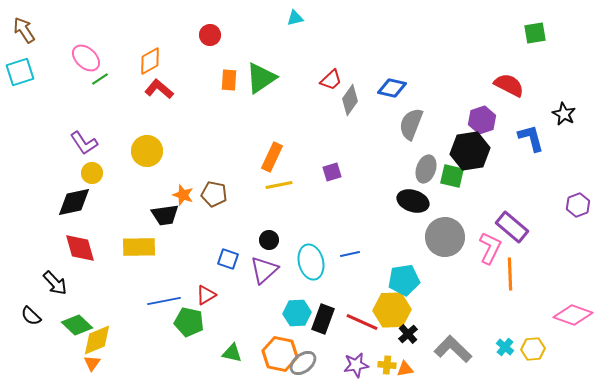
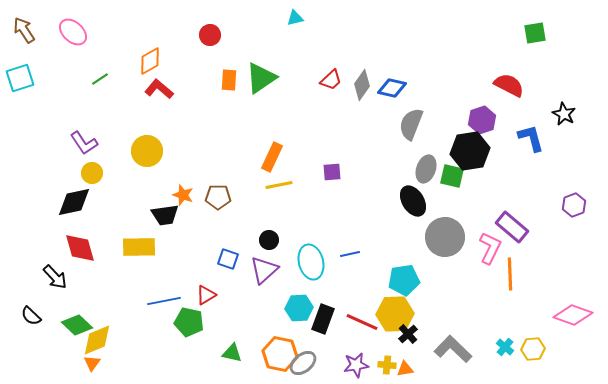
pink ellipse at (86, 58): moved 13 px left, 26 px up
cyan square at (20, 72): moved 6 px down
gray diamond at (350, 100): moved 12 px right, 15 px up
purple square at (332, 172): rotated 12 degrees clockwise
brown pentagon at (214, 194): moved 4 px right, 3 px down; rotated 10 degrees counterclockwise
black ellipse at (413, 201): rotated 40 degrees clockwise
purple hexagon at (578, 205): moved 4 px left
black arrow at (55, 283): moved 6 px up
yellow hexagon at (392, 310): moved 3 px right, 4 px down
cyan hexagon at (297, 313): moved 2 px right, 5 px up
